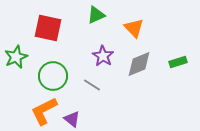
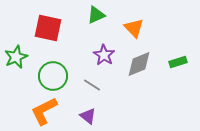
purple star: moved 1 px right, 1 px up
purple triangle: moved 16 px right, 3 px up
